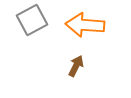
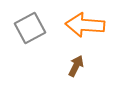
gray square: moved 2 px left, 8 px down
